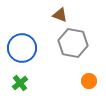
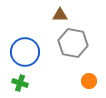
brown triangle: rotated 21 degrees counterclockwise
blue circle: moved 3 px right, 4 px down
green cross: rotated 35 degrees counterclockwise
